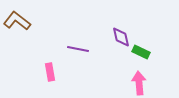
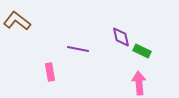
green rectangle: moved 1 px right, 1 px up
